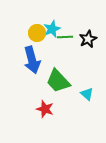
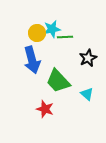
cyan star: rotated 12 degrees clockwise
black star: moved 19 px down
